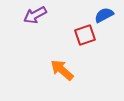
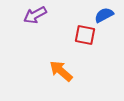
red square: rotated 30 degrees clockwise
orange arrow: moved 1 px left, 1 px down
